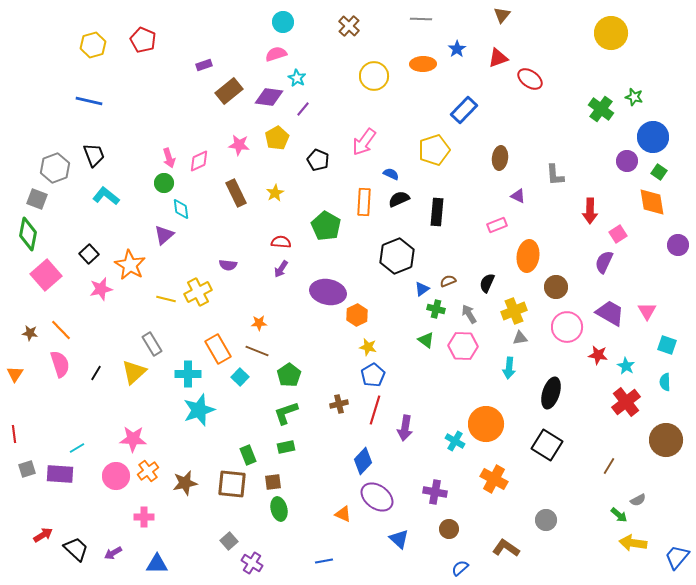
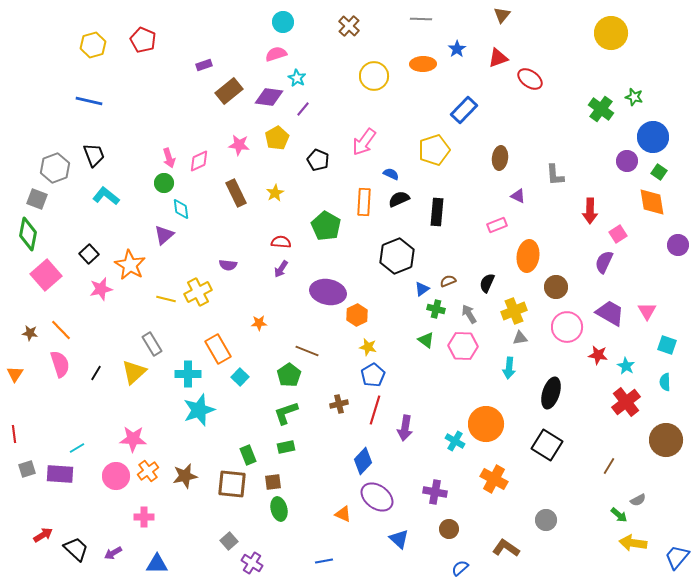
brown line at (257, 351): moved 50 px right
brown star at (185, 483): moved 7 px up
